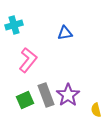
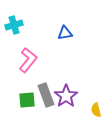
purple star: moved 2 px left, 1 px down
green square: moved 2 px right; rotated 18 degrees clockwise
